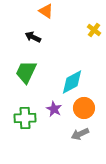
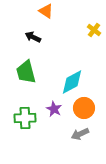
green trapezoid: rotated 40 degrees counterclockwise
